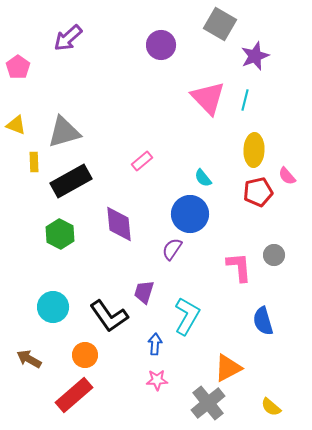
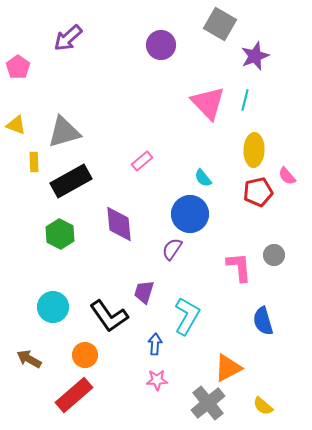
pink triangle: moved 5 px down
yellow semicircle: moved 8 px left, 1 px up
